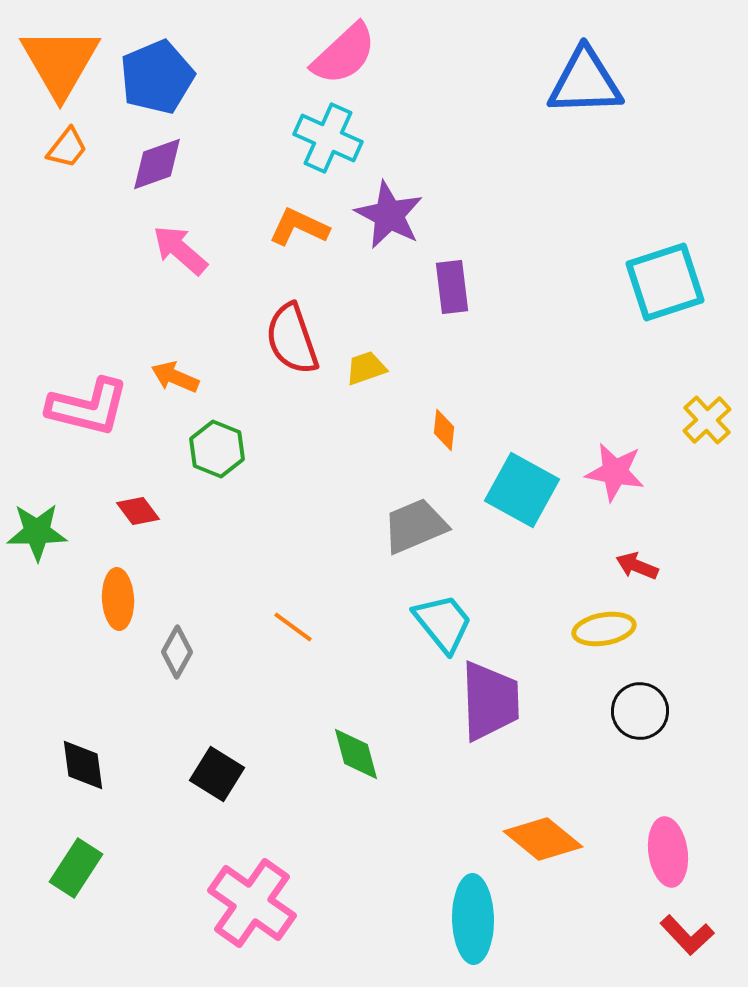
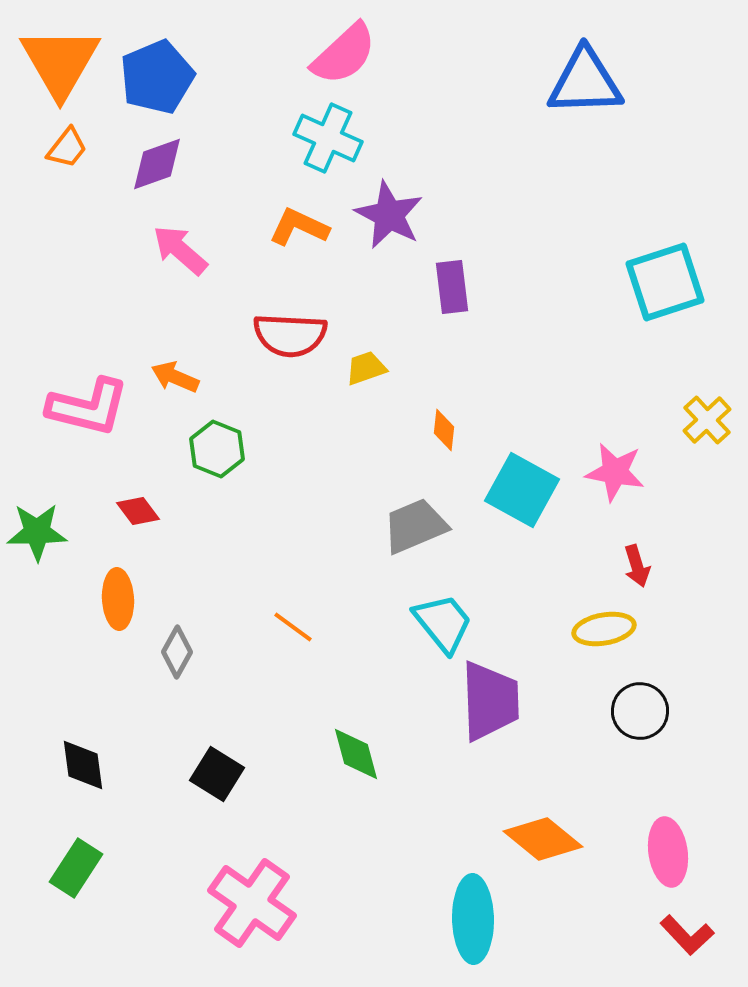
red semicircle at (292, 339): moved 2 px left, 4 px up; rotated 68 degrees counterclockwise
red arrow at (637, 566): rotated 129 degrees counterclockwise
